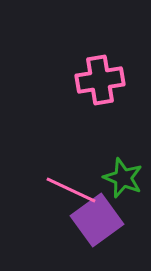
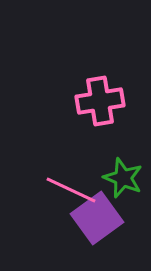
pink cross: moved 21 px down
purple square: moved 2 px up
